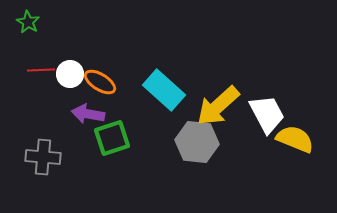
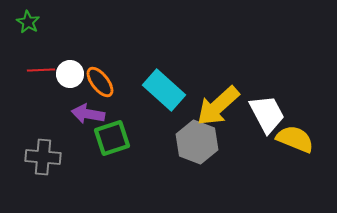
orange ellipse: rotated 20 degrees clockwise
gray hexagon: rotated 15 degrees clockwise
